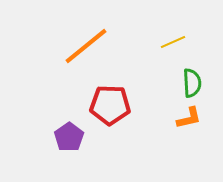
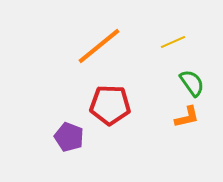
orange line: moved 13 px right
green semicircle: rotated 32 degrees counterclockwise
orange L-shape: moved 2 px left, 1 px up
purple pentagon: rotated 16 degrees counterclockwise
